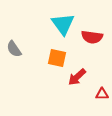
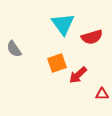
red semicircle: rotated 25 degrees counterclockwise
orange square: moved 5 px down; rotated 30 degrees counterclockwise
red arrow: moved 1 px right, 2 px up
